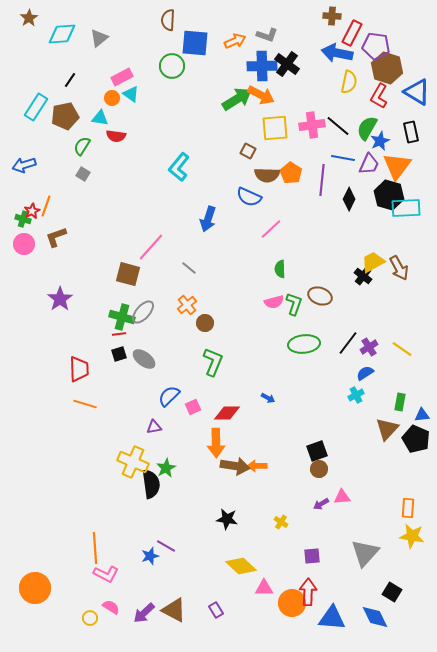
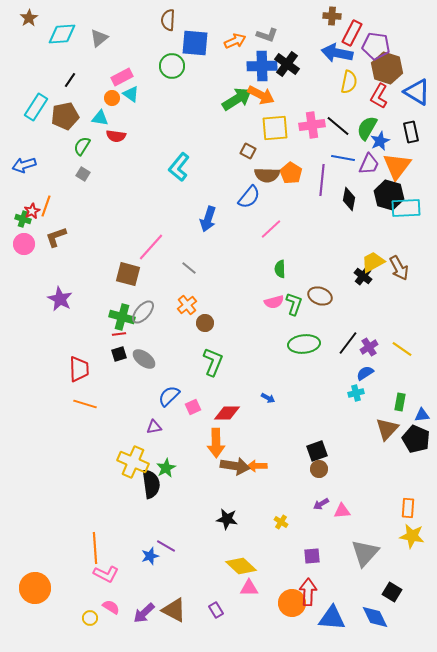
blue semicircle at (249, 197): rotated 75 degrees counterclockwise
black diamond at (349, 199): rotated 15 degrees counterclockwise
purple star at (60, 299): rotated 10 degrees counterclockwise
cyan cross at (356, 395): moved 2 px up; rotated 14 degrees clockwise
pink triangle at (342, 497): moved 14 px down
pink triangle at (264, 588): moved 15 px left
